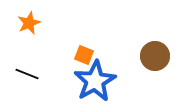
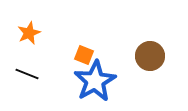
orange star: moved 10 px down
brown circle: moved 5 px left
